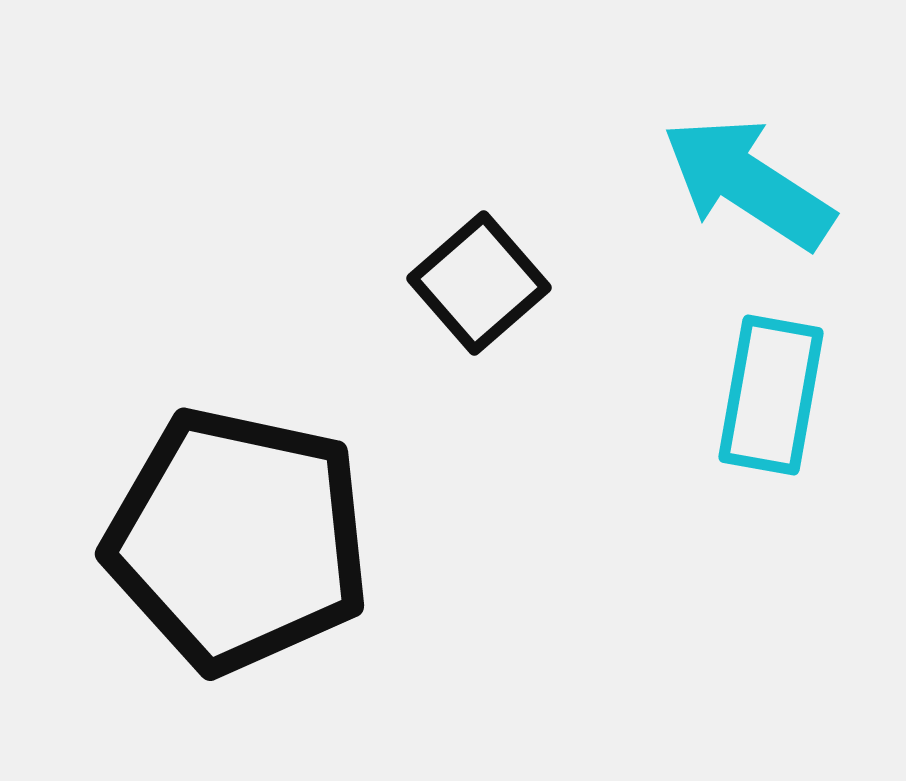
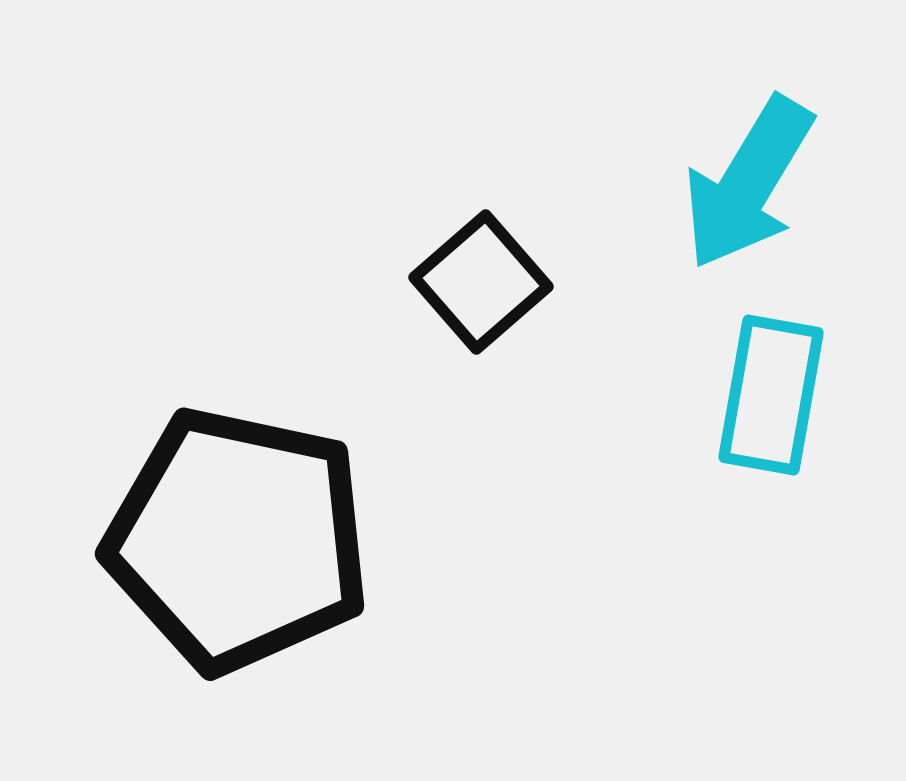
cyan arrow: rotated 92 degrees counterclockwise
black square: moved 2 px right, 1 px up
